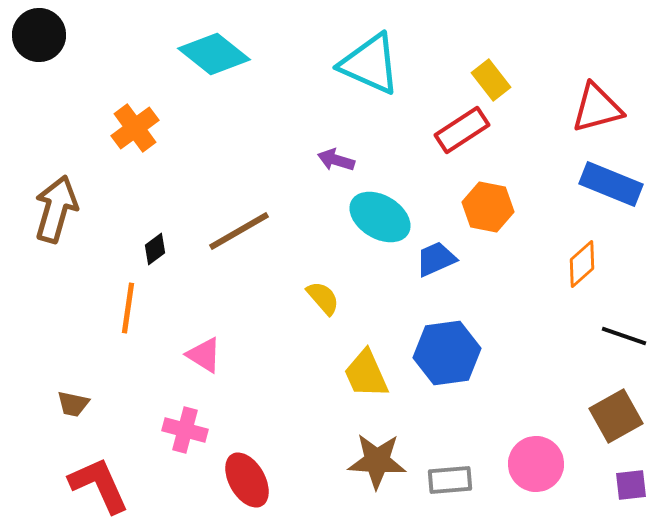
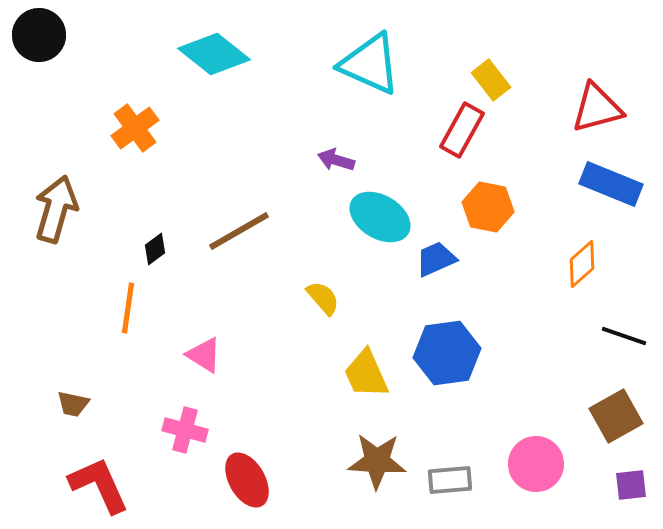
red rectangle: rotated 28 degrees counterclockwise
